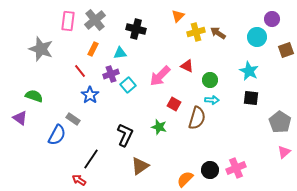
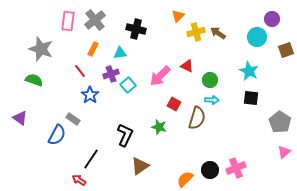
green semicircle: moved 16 px up
